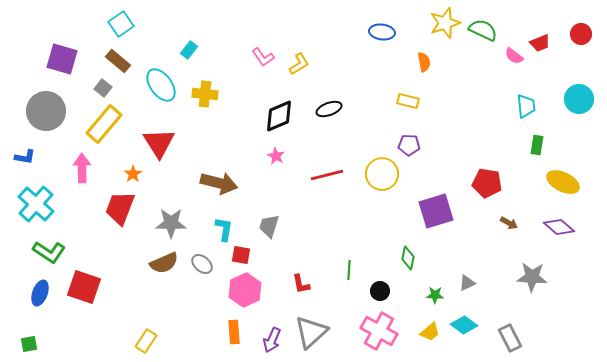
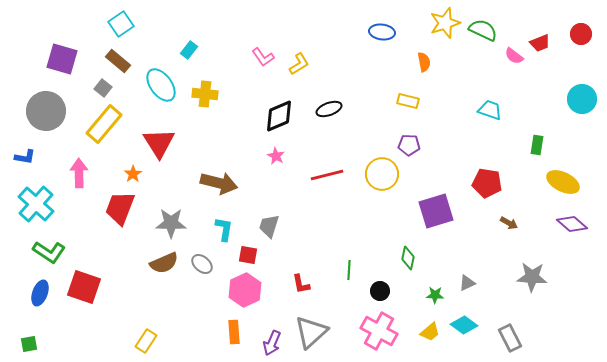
cyan circle at (579, 99): moved 3 px right
cyan trapezoid at (526, 106): moved 36 px left, 4 px down; rotated 65 degrees counterclockwise
pink arrow at (82, 168): moved 3 px left, 5 px down
purple diamond at (559, 227): moved 13 px right, 3 px up
red square at (241, 255): moved 7 px right
purple arrow at (272, 340): moved 3 px down
